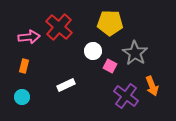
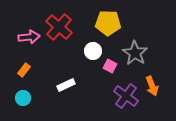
yellow pentagon: moved 2 px left
orange rectangle: moved 4 px down; rotated 24 degrees clockwise
cyan circle: moved 1 px right, 1 px down
